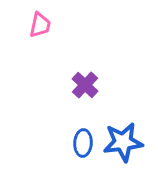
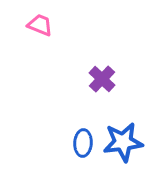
pink trapezoid: rotated 80 degrees counterclockwise
purple cross: moved 17 px right, 6 px up
